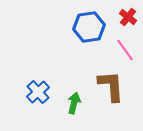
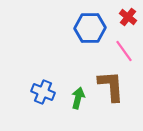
blue hexagon: moved 1 px right, 1 px down; rotated 8 degrees clockwise
pink line: moved 1 px left, 1 px down
blue cross: moved 5 px right; rotated 25 degrees counterclockwise
green arrow: moved 4 px right, 5 px up
